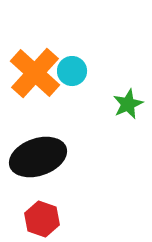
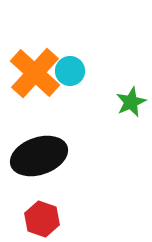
cyan circle: moved 2 px left
green star: moved 3 px right, 2 px up
black ellipse: moved 1 px right, 1 px up
